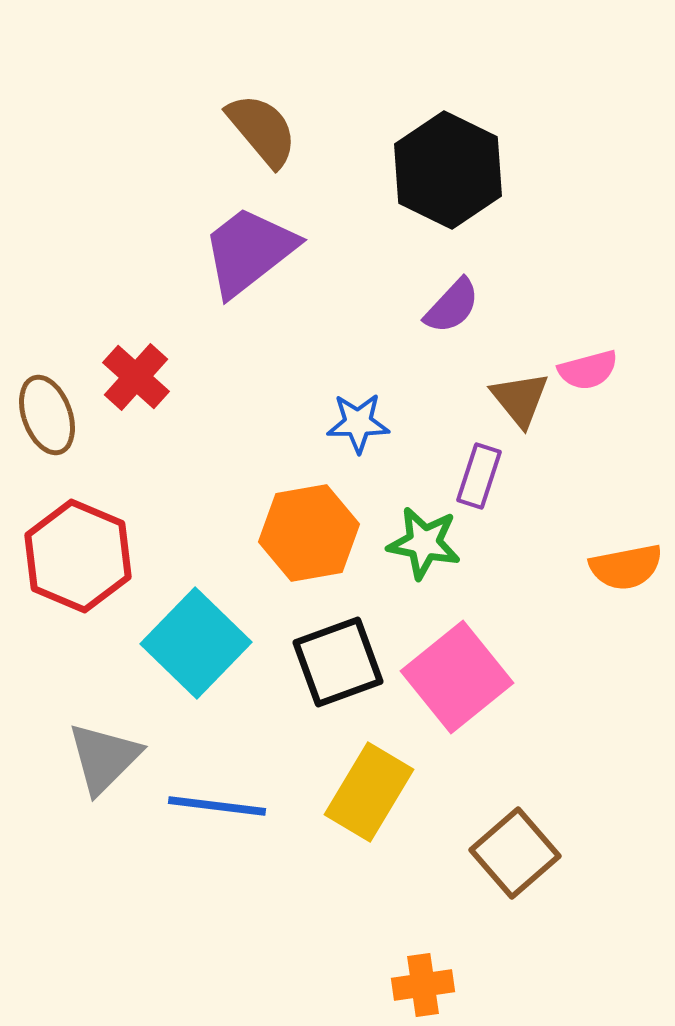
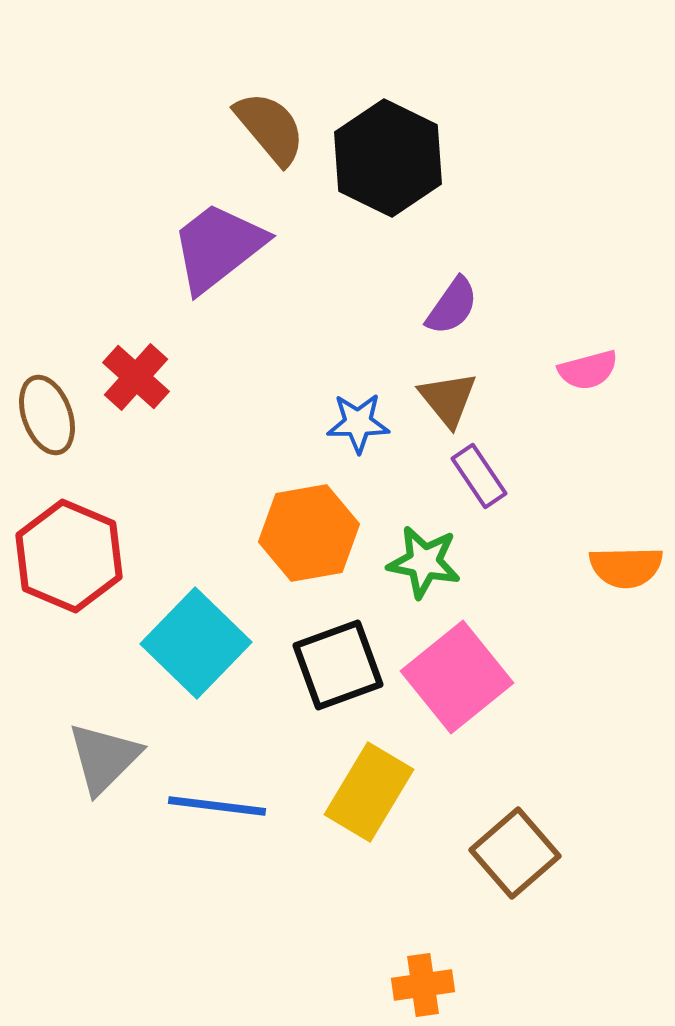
brown semicircle: moved 8 px right, 2 px up
black hexagon: moved 60 px left, 12 px up
purple trapezoid: moved 31 px left, 4 px up
purple semicircle: rotated 8 degrees counterclockwise
brown triangle: moved 72 px left
purple rectangle: rotated 52 degrees counterclockwise
green star: moved 19 px down
red hexagon: moved 9 px left
orange semicircle: rotated 10 degrees clockwise
black square: moved 3 px down
